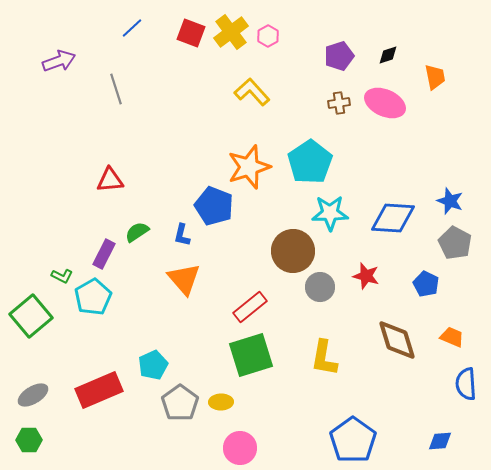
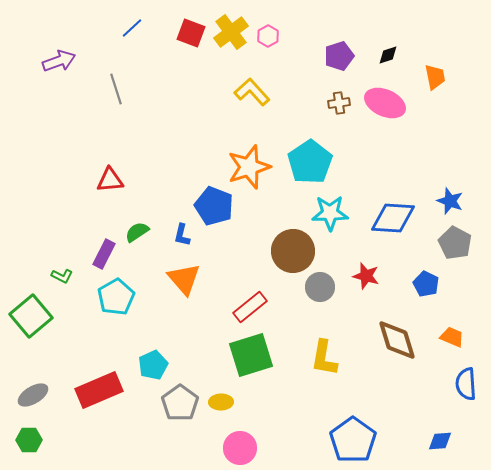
cyan pentagon at (93, 297): moved 23 px right
